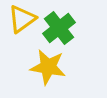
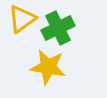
green cross: moved 1 px left; rotated 12 degrees clockwise
